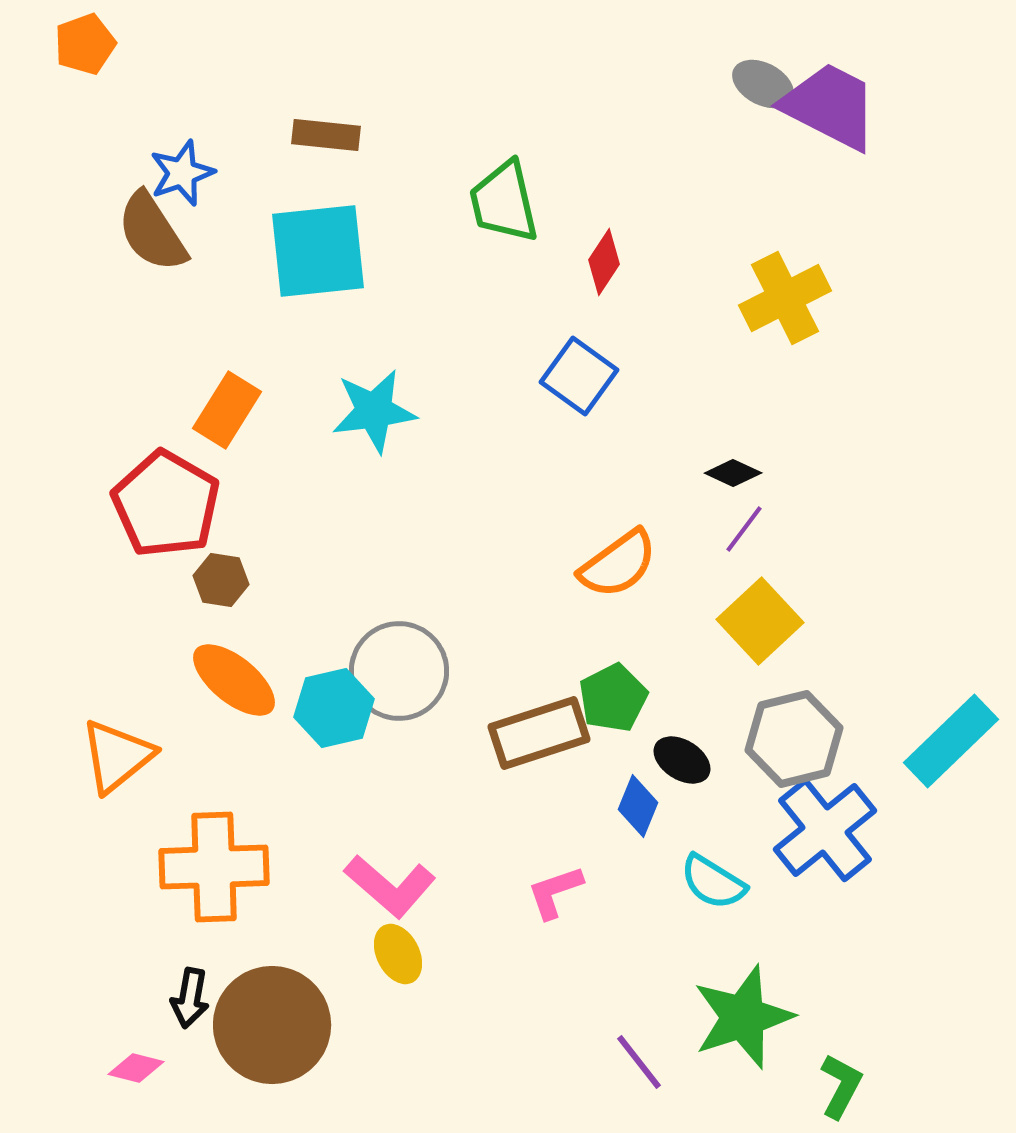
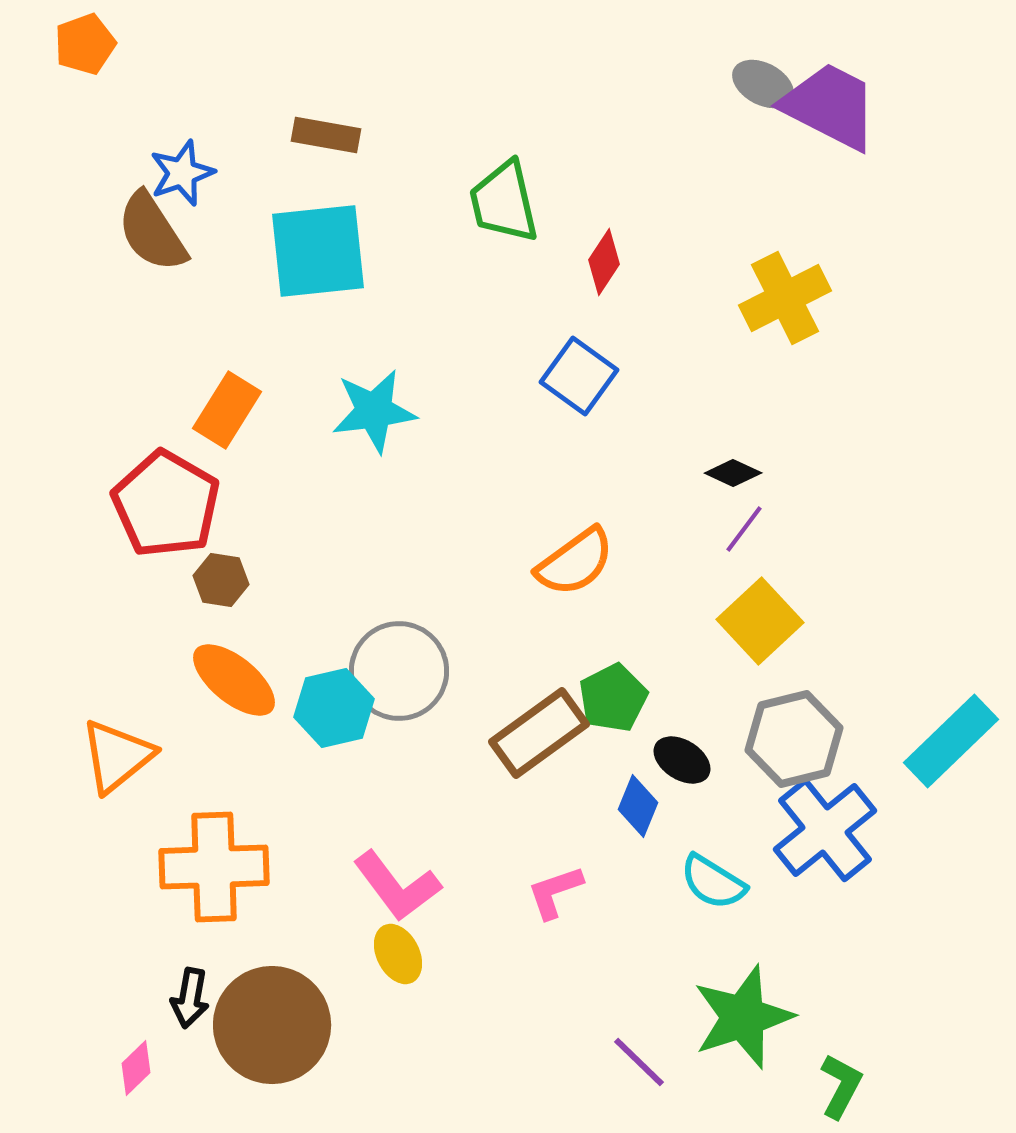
brown rectangle at (326, 135): rotated 4 degrees clockwise
orange semicircle at (618, 564): moved 43 px left, 2 px up
brown rectangle at (539, 733): rotated 18 degrees counterclockwise
pink L-shape at (390, 886): moved 7 px right; rotated 12 degrees clockwise
purple line at (639, 1062): rotated 8 degrees counterclockwise
pink diamond at (136, 1068): rotated 58 degrees counterclockwise
